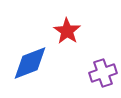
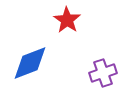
red star: moved 11 px up
